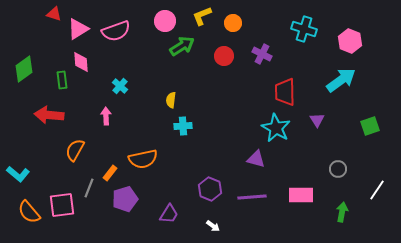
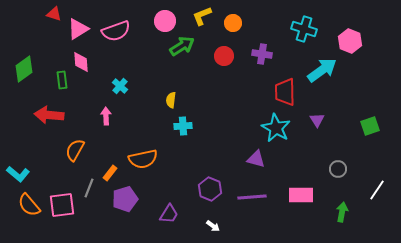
purple cross at (262, 54): rotated 18 degrees counterclockwise
cyan arrow at (341, 80): moved 19 px left, 10 px up
orange semicircle at (29, 212): moved 7 px up
